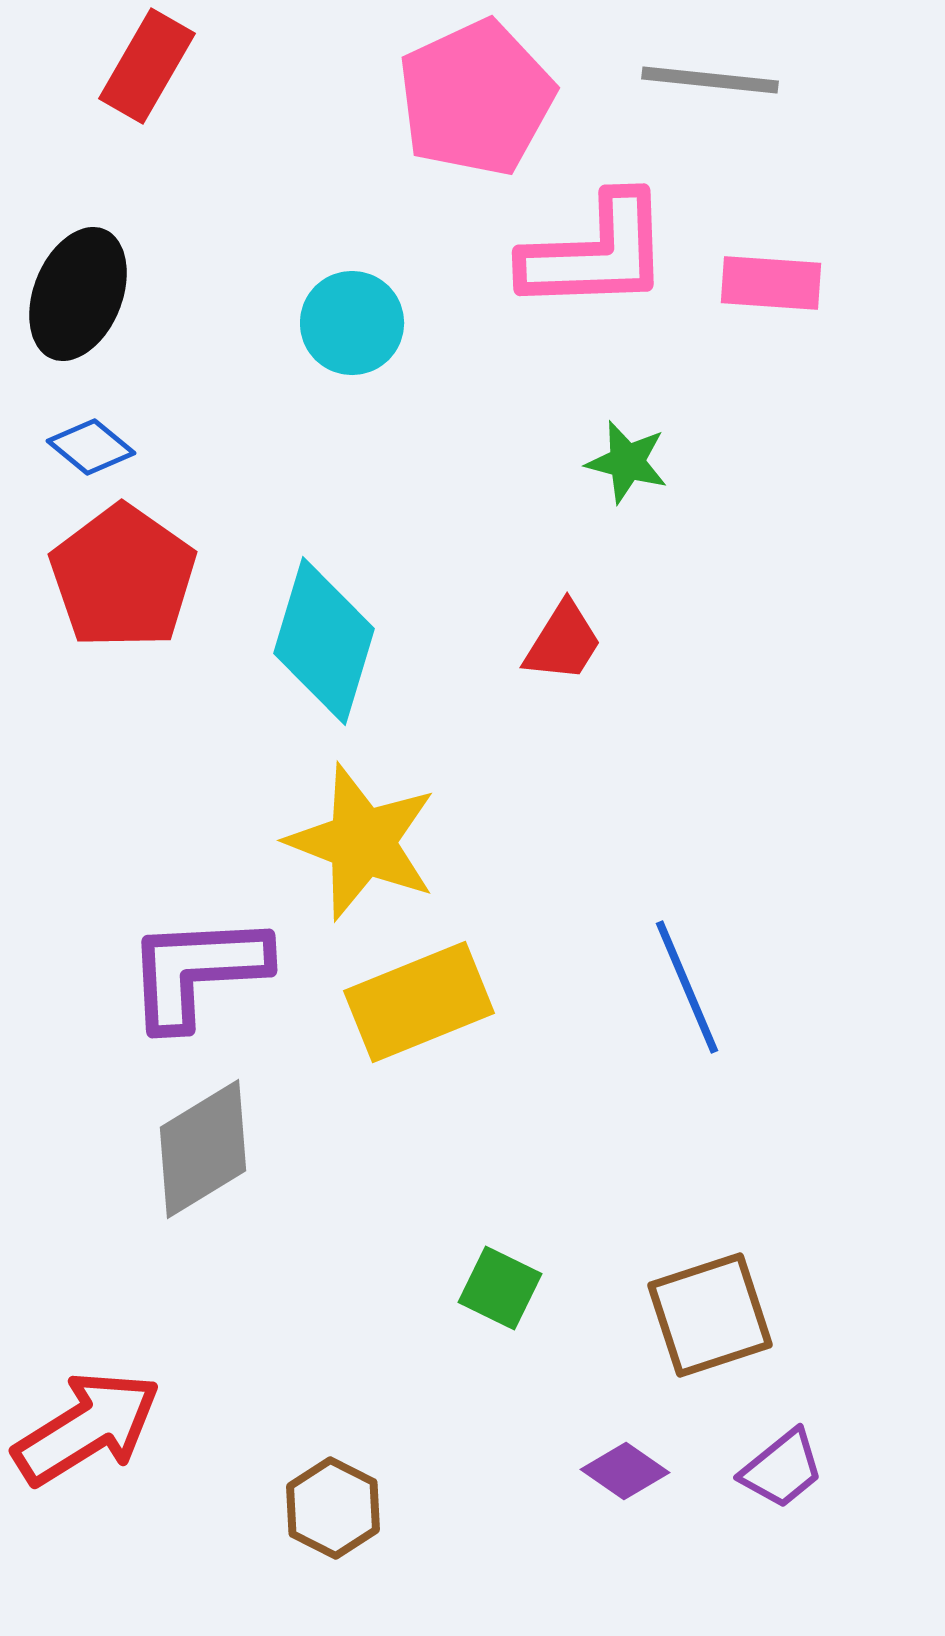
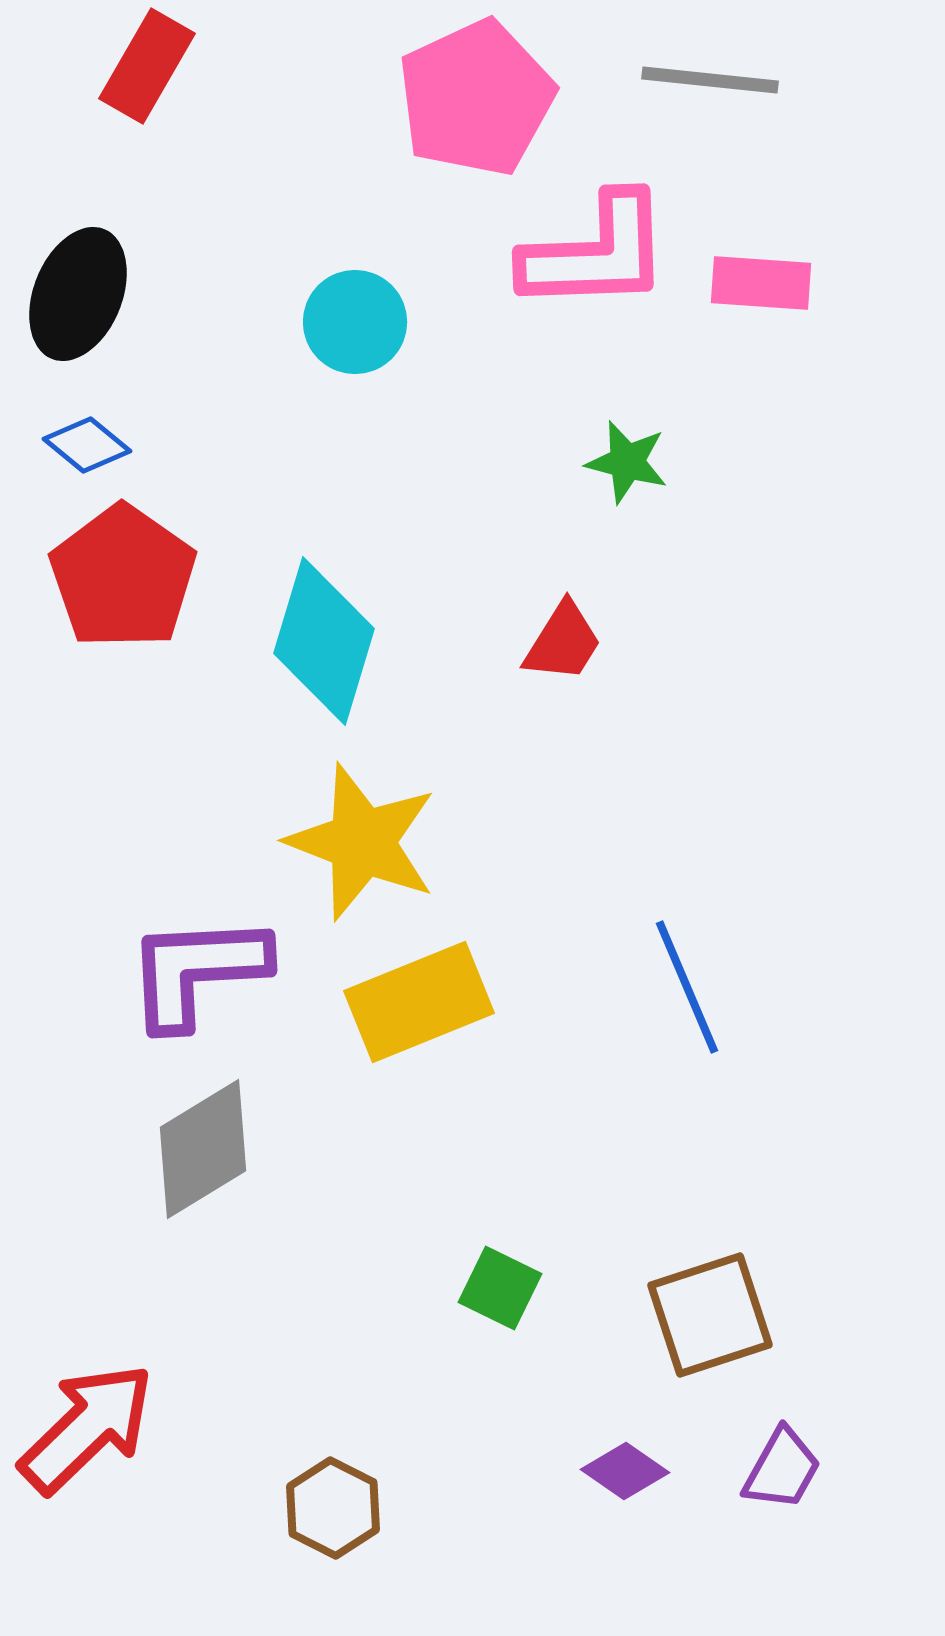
pink rectangle: moved 10 px left
cyan circle: moved 3 px right, 1 px up
blue diamond: moved 4 px left, 2 px up
red arrow: rotated 12 degrees counterclockwise
purple trapezoid: rotated 22 degrees counterclockwise
